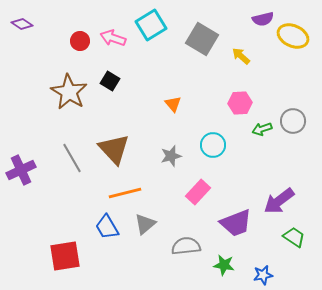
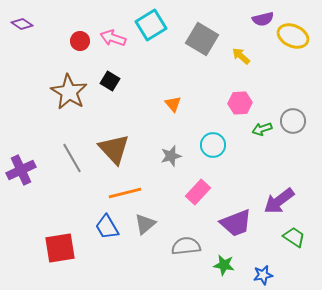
red square: moved 5 px left, 8 px up
